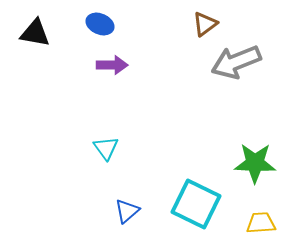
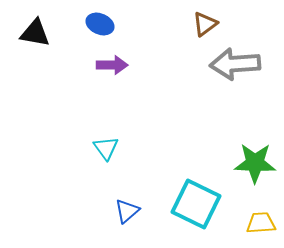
gray arrow: moved 1 px left, 2 px down; rotated 18 degrees clockwise
